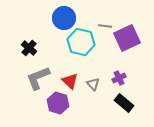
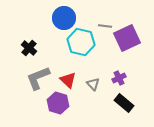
red triangle: moved 2 px left, 1 px up
